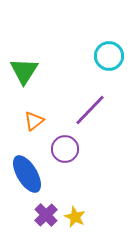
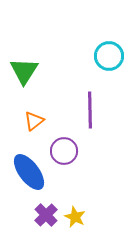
purple line: rotated 45 degrees counterclockwise
purple circle: moved 1 px left, 2 px down
blue ellipse: moved 2 px right, 2 px up; rotated 6 degrees counterclockwise
